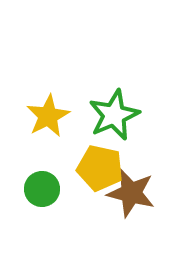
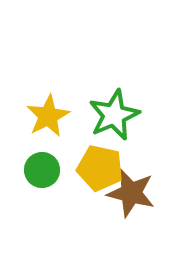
green circle: moved 19 px up
